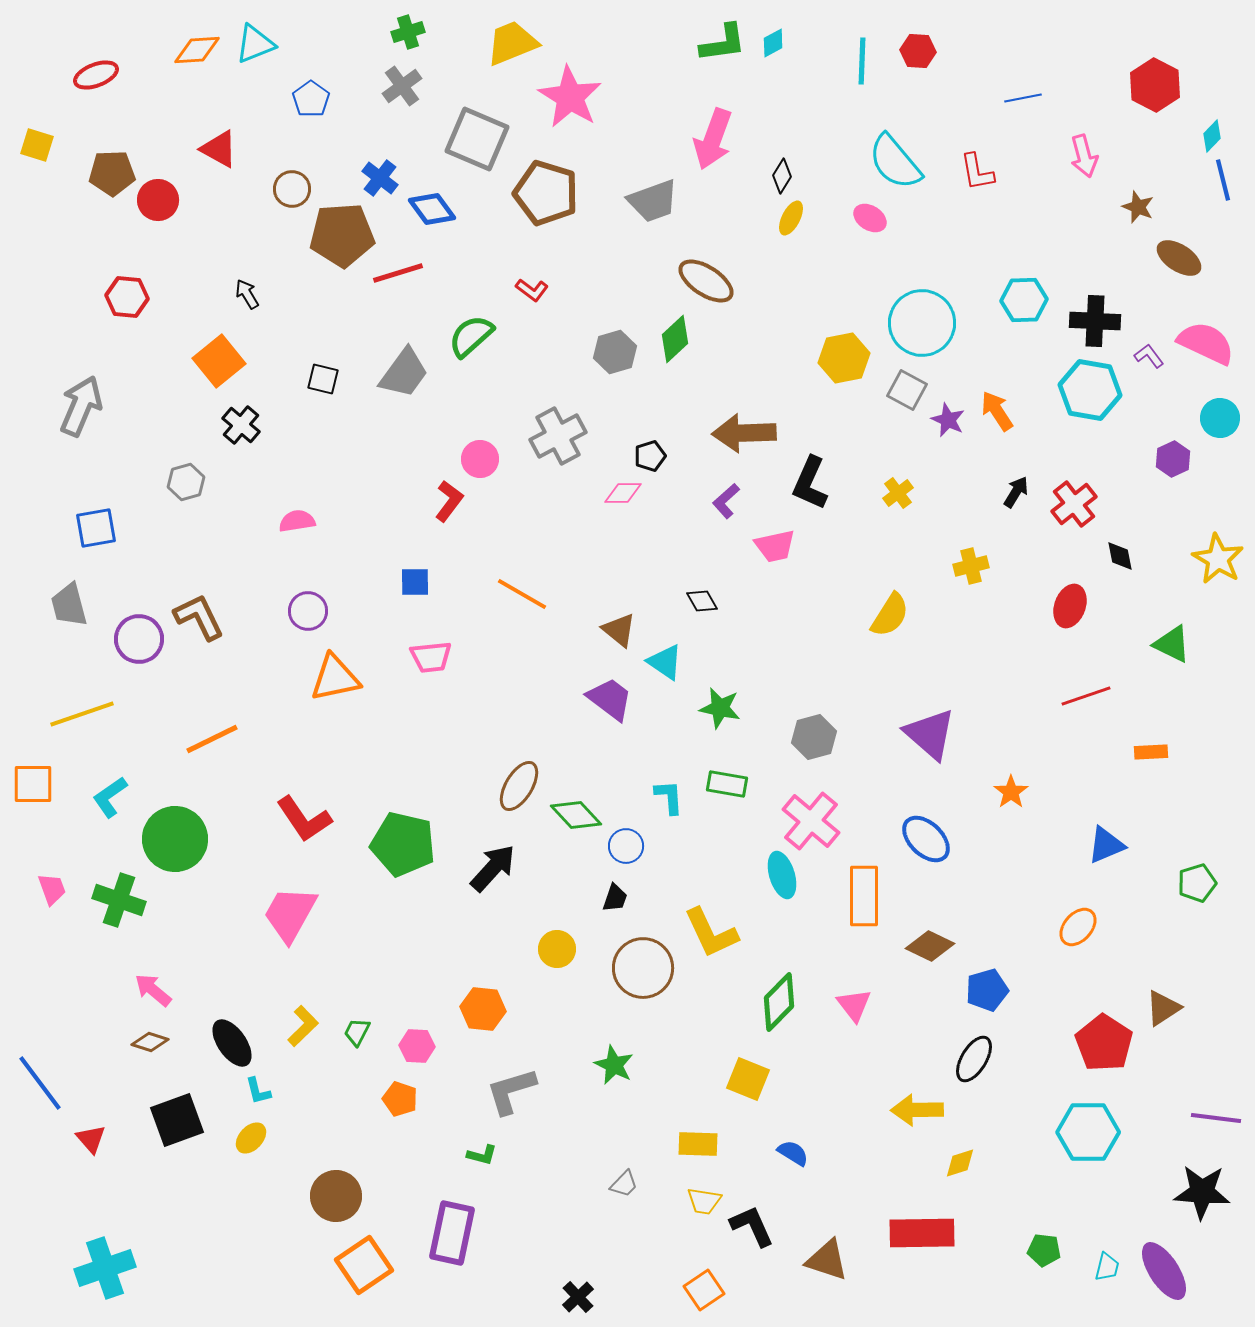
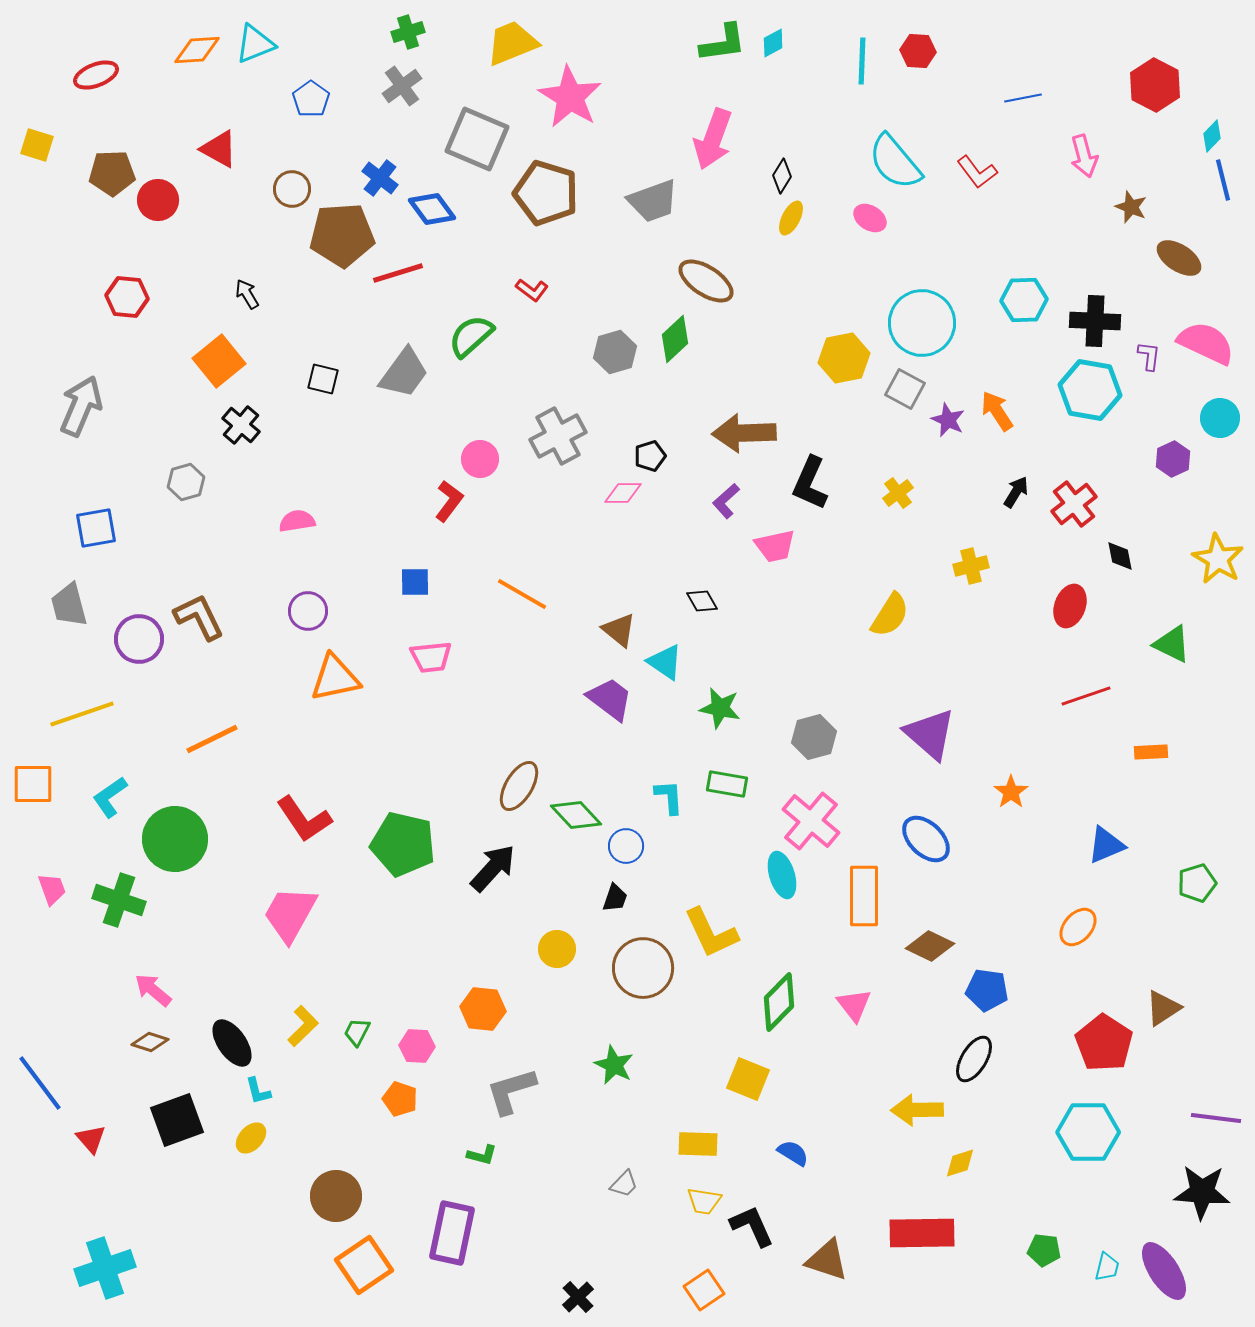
red L-shape at (977, 172): rotated 27 degrees counterclockwise
brown star at (1138, 207): moved 7 px left
purple L-shape at (1149, 356): rotated 44 degrees clockwise
gray square at (907, 390): moved 2 px left, 1 px up
blue pentagon at (987, 990): rotated 24 degrees clockwise
